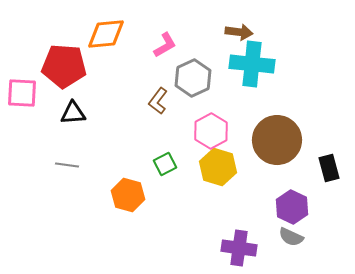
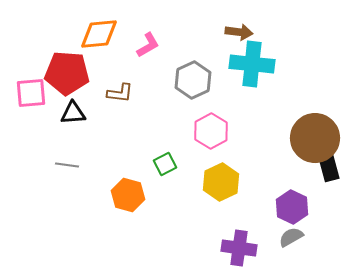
orange diamond: moved 7 px left
pink L-shape: moved 17 px left
red pentagon: moved 3 px right, 7 px down
gray hexagon: moved 2 px down
pink square: moved 9 px right; rotated 8 degrees counterclockwise
brown L-shape: moved 38 px left, 8 px up; rotated 120 degrees counterclockwise
brown circle: moved 38 px right, 2 px up
yellow hexagon: moved 3 px right, 15 px down; rotated 18 degrees clockwise
gray semicircle: rotated 125 degrees clockwise
